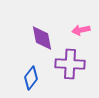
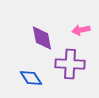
blue diamond: rotated 70 degrees counterclockwise
